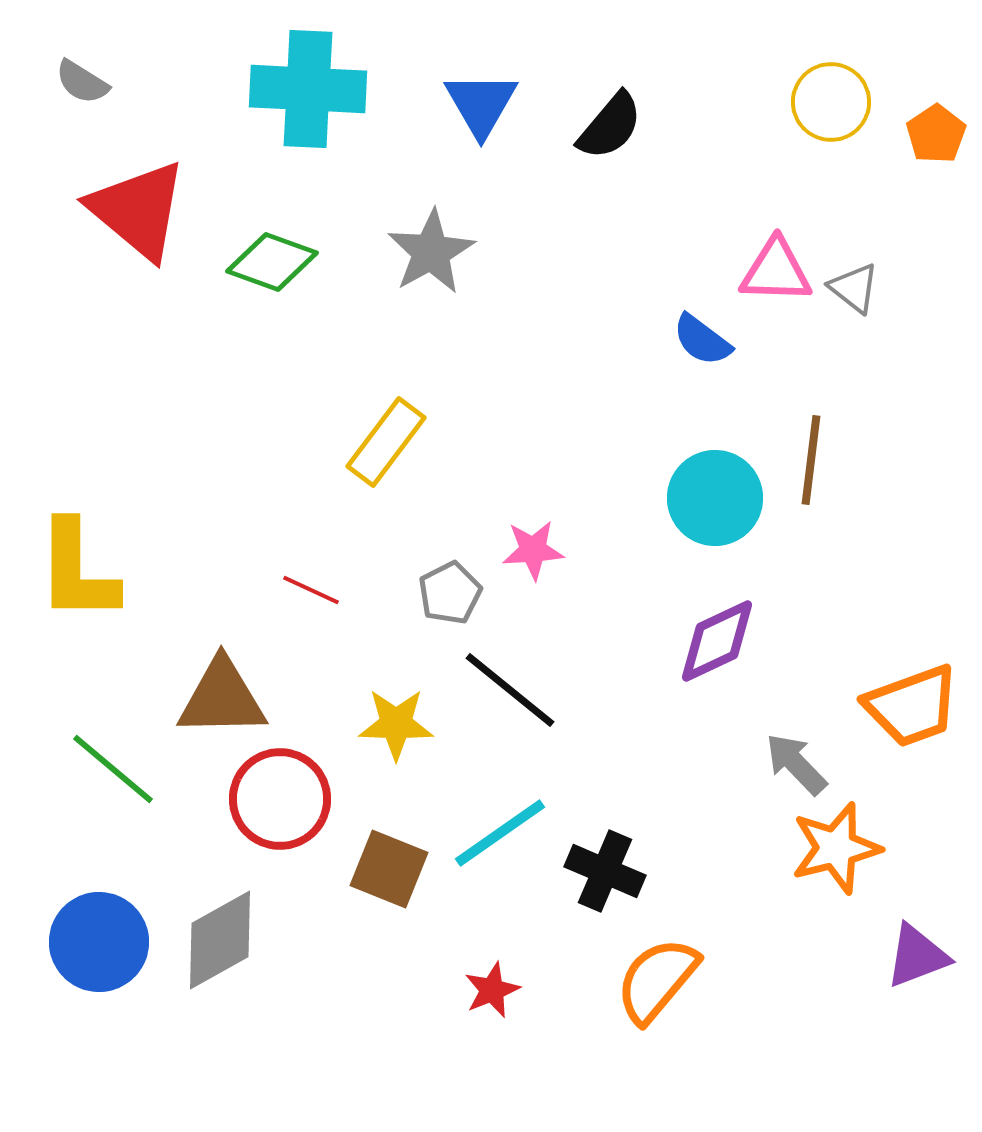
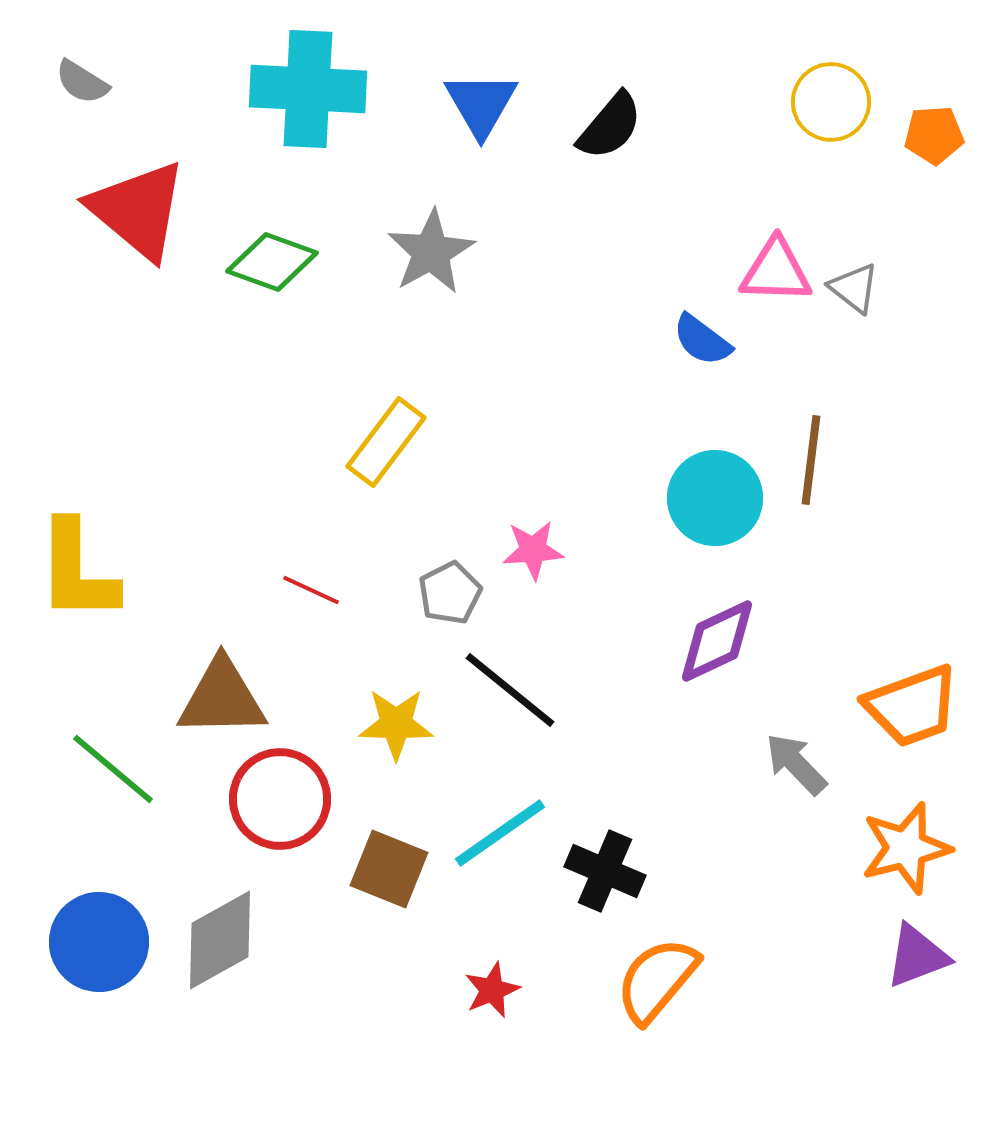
orange pentagon: moved 2 px left, 1 px down; rotated 30 degrees clockwise
orange star: moved 70 px right
